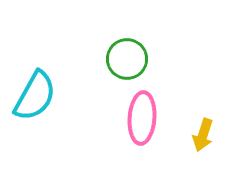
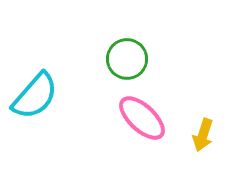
cyan semicircle: rotated 12 degrees clockwise
pink ellipse: rotated 51 degrees counterclockwise
